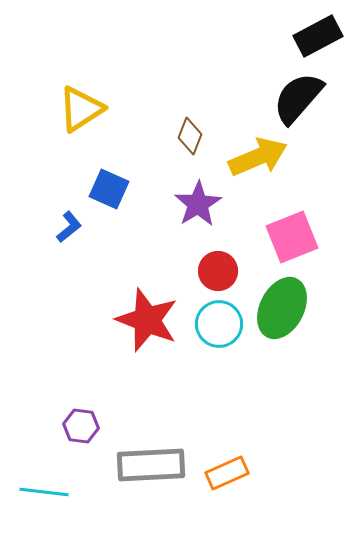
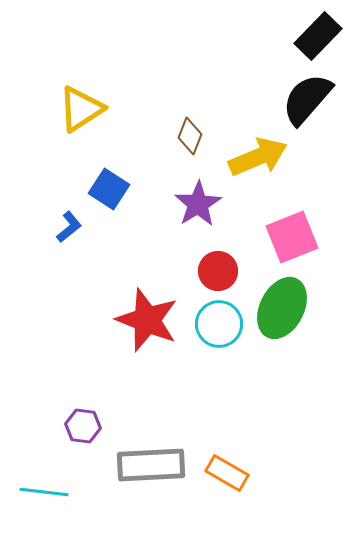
black rectangle: rotated 18 degrees counterclockwise
black semicircle: moved 9 px right, 1 px down
blue square: rotated 9 degrees clockwise
purple hexagon: moved 2 px right
orange rectangle: rotated 54 degrees clockwise
